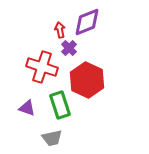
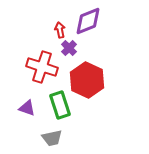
purple diamond: moved 1 px right, 1 px up
